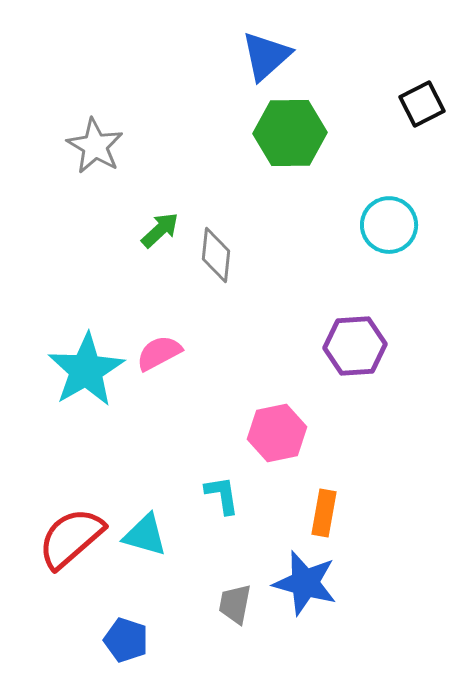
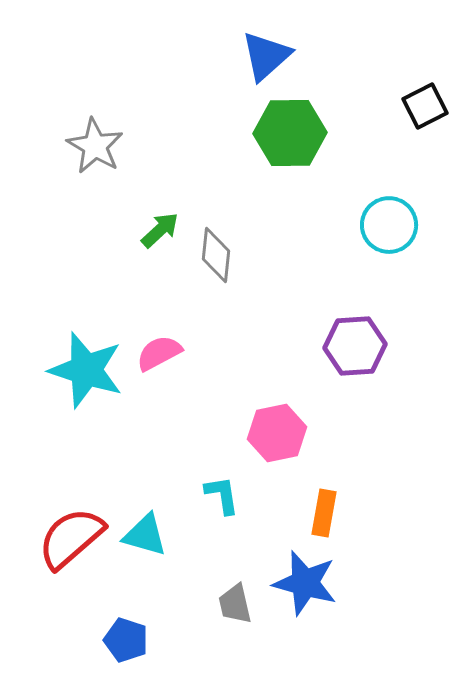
black square: moved 3 px right, 2 px down
cyan star: rotated 24 degrees counterclockwise
gray trapezoid: rotated 24 degrees counterclockwise
